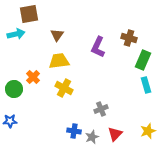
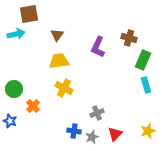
orange cross: moved 29 px down
gray cross: moved 4 px left, 4 px down
blue star: rotated 24 degrees clockwise
